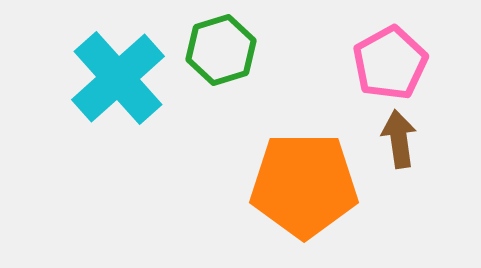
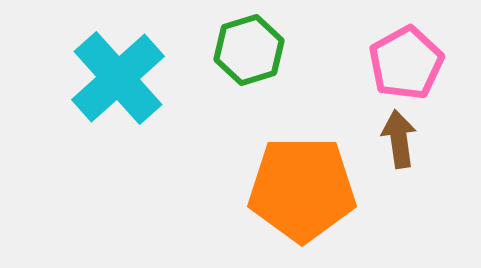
green hexagon: moved 28 px right
pink pentagon: moved 16 px right
orange pentagon: moved 2 px left, 4 px down
